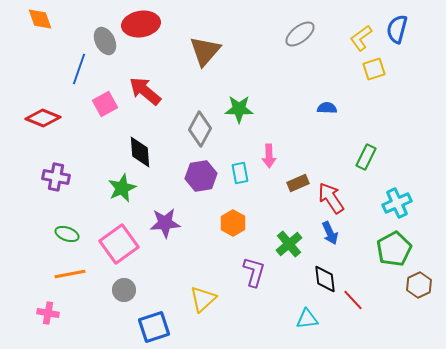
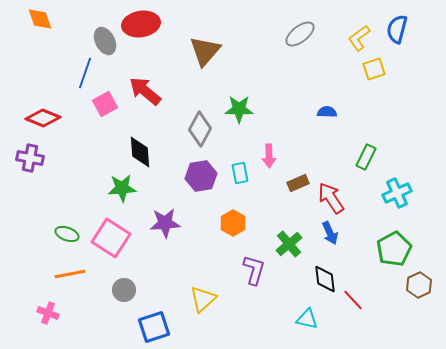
yellow L-shape at (361, 38): moved 2 px left
blue line at (79, 69): moved 6 px right, 4 px down
blue semicircle at (327, 108): moved 4 px down
purple cross at (56, 177): moved 26 px left, 19 px up
green star at (122, 188): rotated 20 degrees clockwise
cyan cross at (397, 203): moved 10 px up
pink square at (119, 244): moved 8 px left, 6 px up; rotated 21 degrees counterclockwise
purple L-shape at (254, 272): moved 2 px up
pink cross at (48, 313): rotated 10 degrees clockwise
cyan triangle at (307, 319): rotated 20 degrees clockwise
